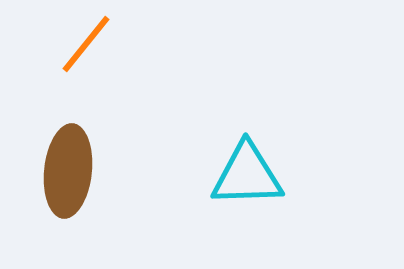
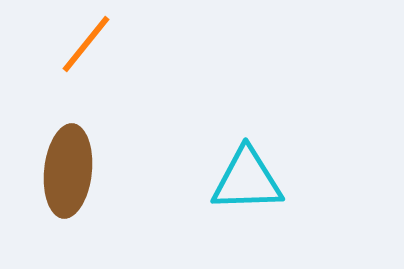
cyan triangle: moved 5 px down
